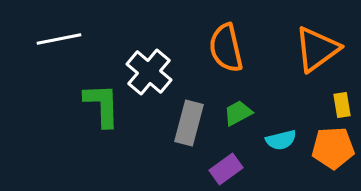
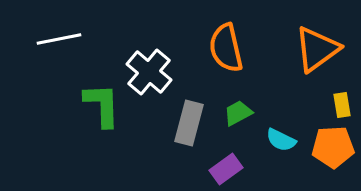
cyan semicircle: rotated 40 degrees clockwise
orange pentagon: moved 1 px up
